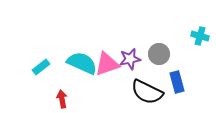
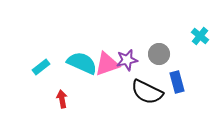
cyan cross: rotated 24 degrees clockwise
purple star: moved 3 px left, 1 px down
